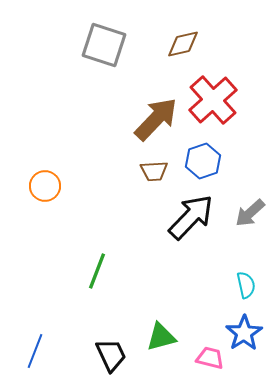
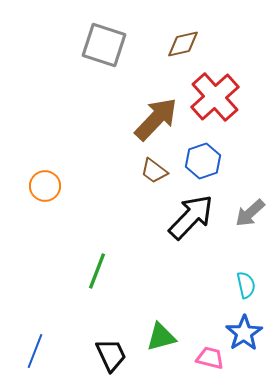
red cross: moved 2 px right, 3 px up
brown trapezoid: rotated 40 degrees clockwise
